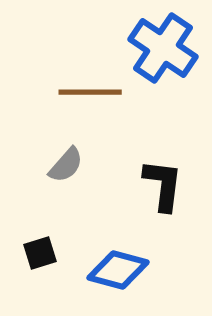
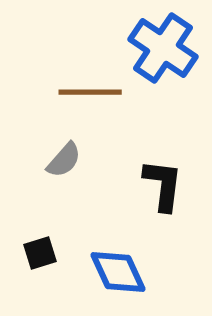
gray semicircle: moved 2 px left, 5 px up
blue diamond: moved 2 px down; rotated 50 degrees clockwise
